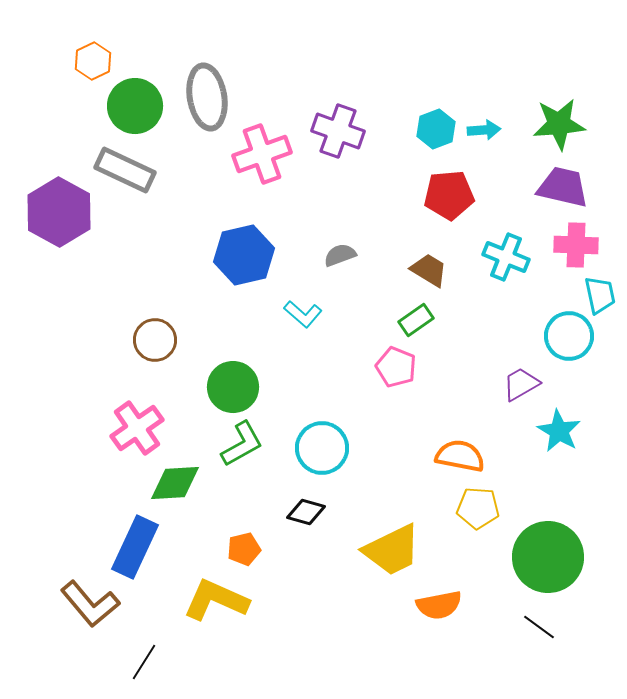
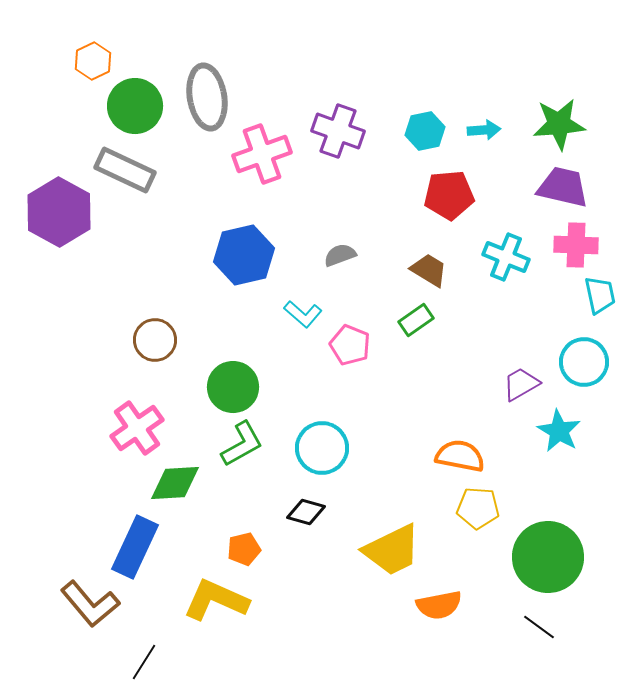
cyan hexagon at (436, 129): moved 11 px left, 2 px down; rotated 9 degrees clockwise
cyan circle at (569, 336): moved 15 px right, 26 px down
pink pentagon at (396, 367): moved 46 px left, 22 px up
